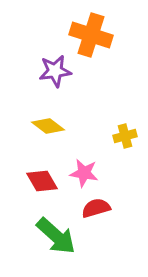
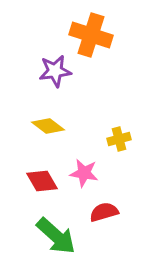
yellow cross: moved 6 px left, 3 px down
red semicircle: moved 8 px right, 4 px down
